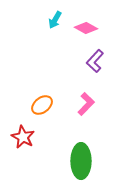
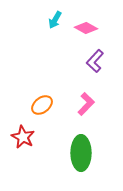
green ellipse: moved 8 px up
